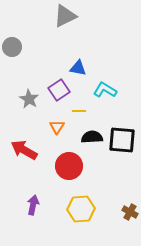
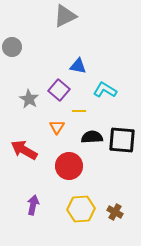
blue triangle: moved 2 px up
purple square: rotated 15 degrees counterclockwise
brown cross: moved 15 px left
